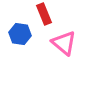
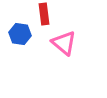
red rectangle: rotated 15 degrees clockwise
